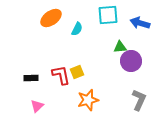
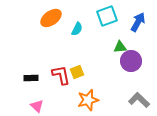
cyan square: moved 1 px left, 1 px down; rotated 15 degrees counterclockwise
blue arrow: moved 2 px left, 1 px up; rotated 102 degrees clockwise
gray L-shape: rotated 70 degrees counterclockwise
pink triangle: rotated 32 degrees counterclockwise
